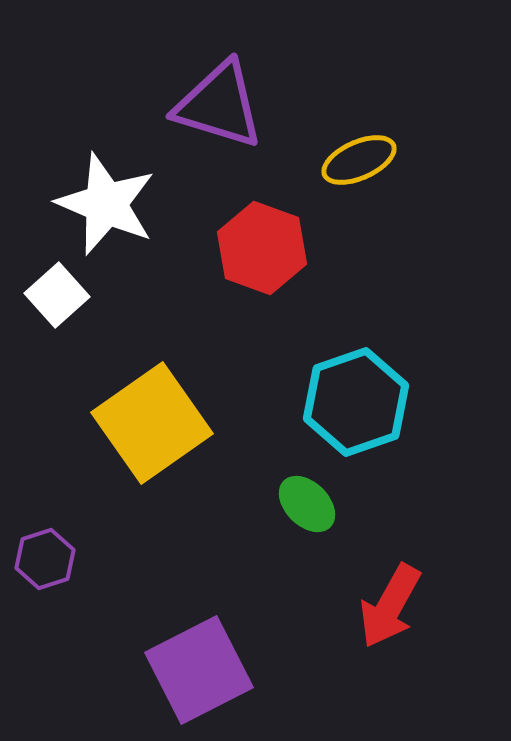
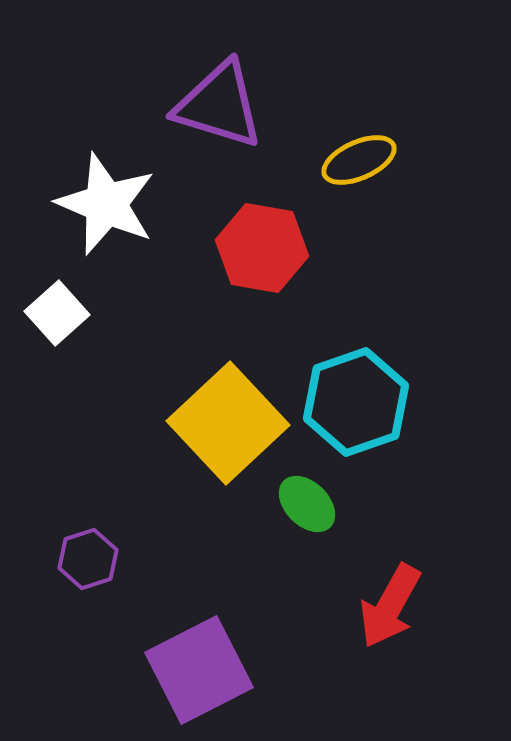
red hexagon: rotated 10 degrees counterclockwise
white square: moved 18 px down
yellow square: moved 76 px right; rotated 8 degrees counterclockwise
purple hexagon: moved 43 px right
